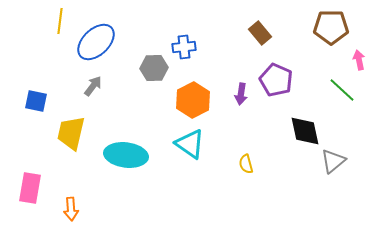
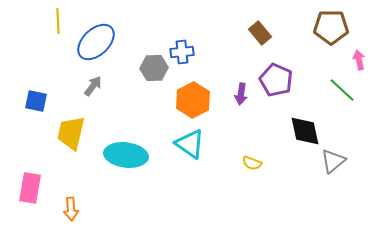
yellow line: moved 2 px left; rotated 10 degrees counterclockwise
blue cross: moved 2 px left, 5 px down
yellow semicircle: moved 6 px right, 1 px up; rotated 54 degrees counterclockwise
